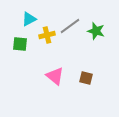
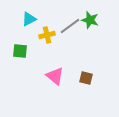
green star: moved 6 px left, 11 px up
green square: moved 7 px down
